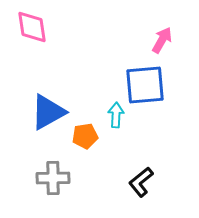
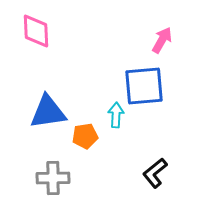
pink diamond: moved 4 px right, 4 px down; rotated 6 degrees clockwise
blue square: moved 1 px left, 1 px down
blue triangle: rotated 21 degrees clockwise
black L-shape: moved 14 px right, 9 px up
